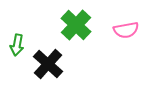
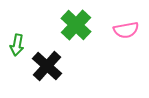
black cross: moved 1 px left, 2 px down
